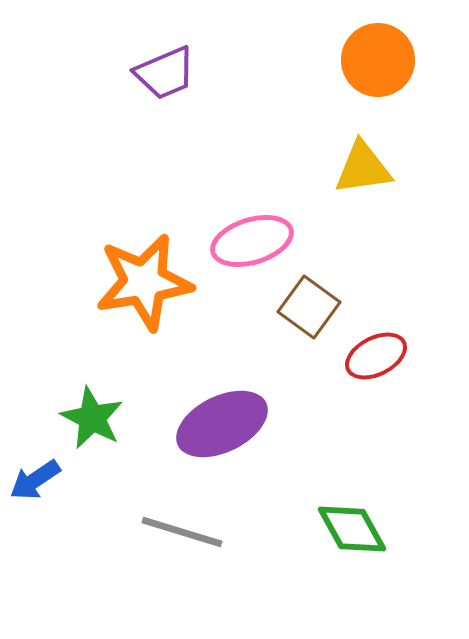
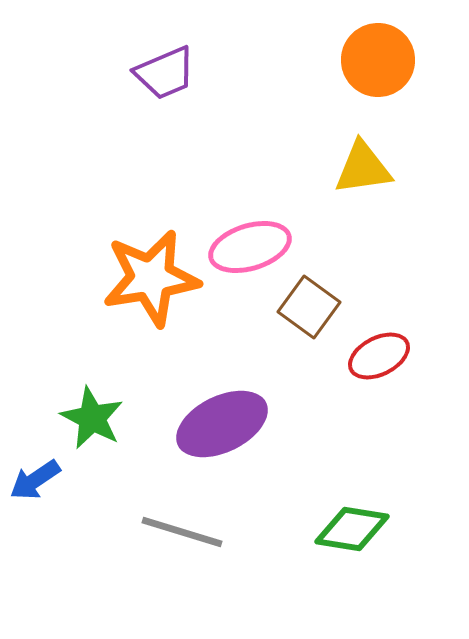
pink ellipse: moved 2 px left, 6 px down
orange star: moved 7 px right, 4 px up
red ellipse: moved 3 px right
green diamond: rotated 52 degrees counterclockwise
